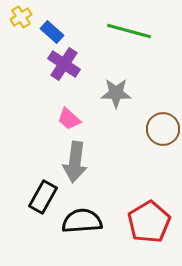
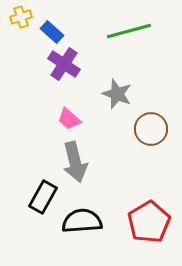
yellow cross: rotated 15 degrees clockwise
green line: rotated 30 degrees counterclockwise
gray star: moved 1 px right, 1 px down; rotated 20 degrees clockwise
brown circle: moved 12 px left
gray arrow: rotated 21 degrees counterclockwise
